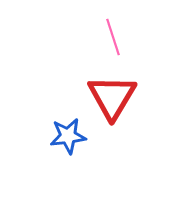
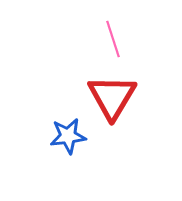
pink line: moved 2 px down
